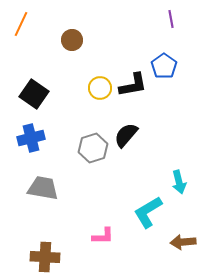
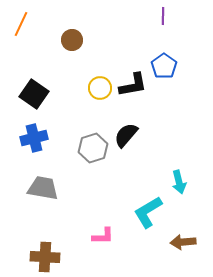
purple line: moved 8 px left, 3 px up; rotated 12 degrees clockwise
blue cross: moved 3 px right
